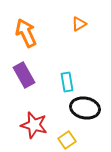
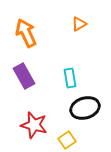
purple rectangle: moved 1 px down
cyan rectangle: moved 3 px right, 4 px up
black ellipse: rotated 28 degrees counterclockwise
